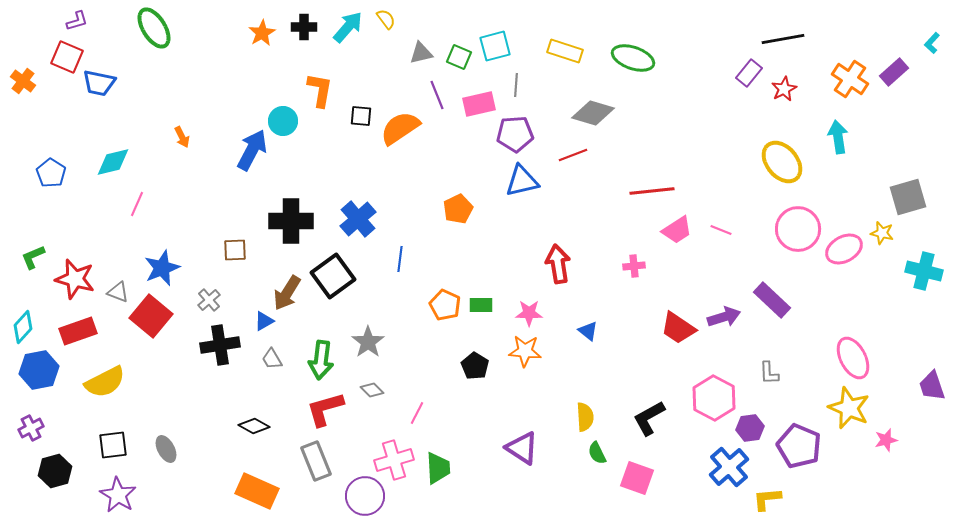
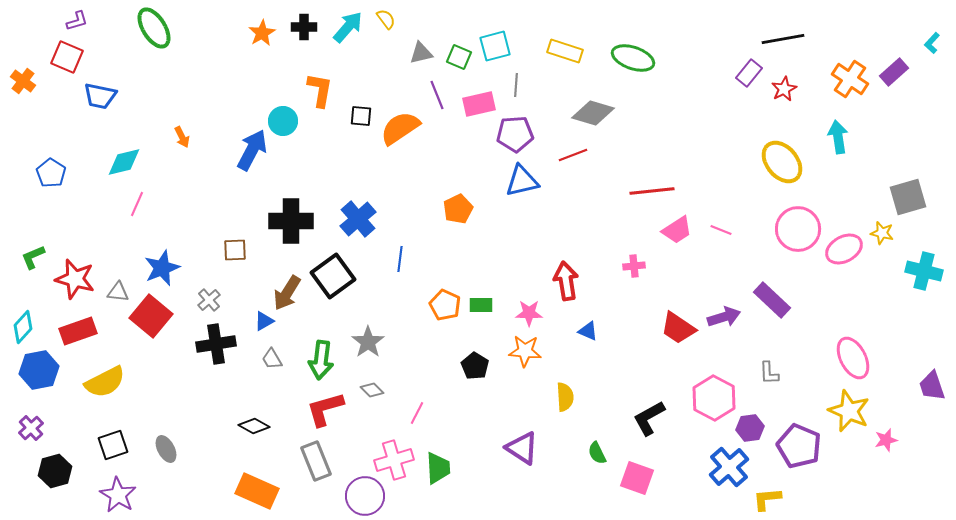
blue trapezoid at (99, 83): moved 1 px right, 13 px down
cyan diamond at (113, 162): moved 11 px right
red arrow at (558, 264): moved 8 px right, 17 px down
gray triangle at (118, 292): rotated 15 degrees counterclockwise
blue triangle at (588, 331): rotated 15 degrees counterclockwise
black cross at (220, 345): moved 4 px left, 1 px up
yellow star at (849, 408): moved 3 px down
yellow semicircle at (585, 417): moved 20 px left, 20 px up
purple cross at (31, 428): rotated 15 degrees counterclockwise
black square at (113, 445): rotated 12 degrees counterclockwise
